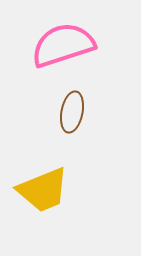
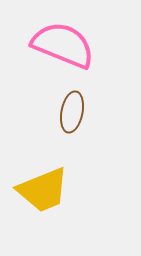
pink semicircle: rotated 40 degrees clockwise
